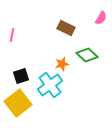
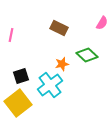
pink semicircle: moved 1 px right, 5 px down
brown rectangle: moved 7 px left
pink line: moved 1 px left
